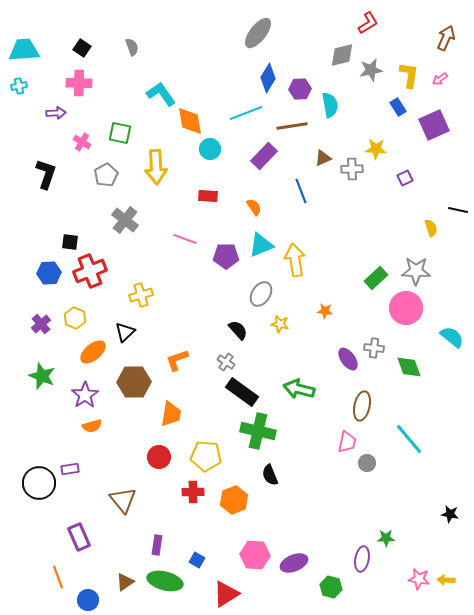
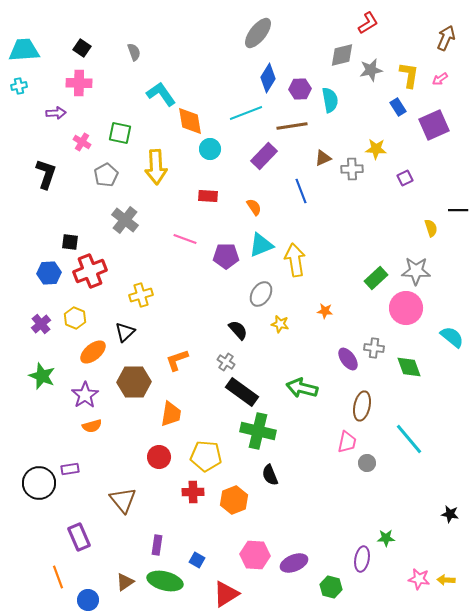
gray semicircle at (132, 47): moved 2 px right, 5 px down
cyan semicircle at (330, 105): moved 5 px up
black line at (458, 210): rotated 12 degrees counterclockwise
green arrow at (299, 389): moved 3 px right, 1 px up
